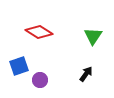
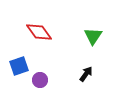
red diamond: rotated 20 degrees clockwise
